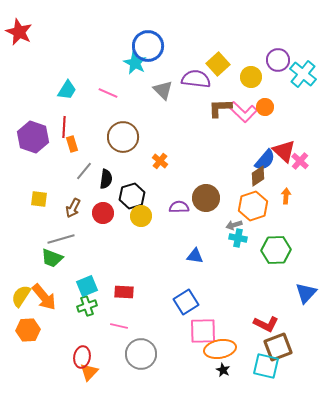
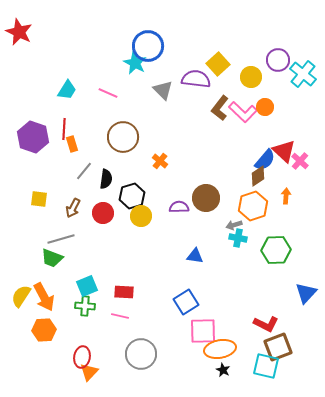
brown L-shape at (220, 108): rotated 50 degrees counterclockwise
red line at (64, 127): moved 2 px down
orange arrow at (44, 297): rotated 12 degrees clockwise
green cross at (87, 306): moved 2 px left; rotated 24 degrees clockwise
pink line at (119, 326): moved 1 px right, 10 px up
orange hexagon at (28, 330): moved 16 px right
